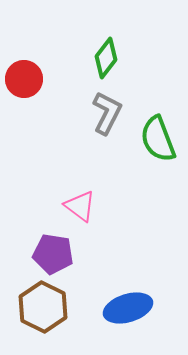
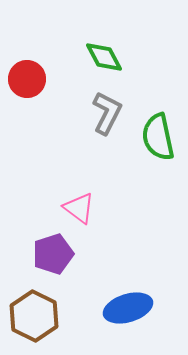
green diamond: moved 2 px left, 1 px up; rotated 66 degrees counterclockwise
red circle: moved 3 px right
green semicircle: moved 2 px up; rotated 9 degrees clockwise
pink triangle: moved 1 px left, 2 px down
purple pentagon: rotated 27 degrees counterclockwise
brown hexagon: moved 9 px left, 9 px down
